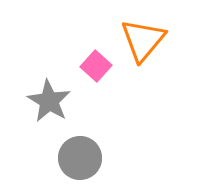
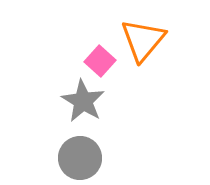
pink square: moved 4 px right, 5 px up
gray star: moved 34 px right
